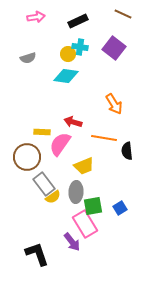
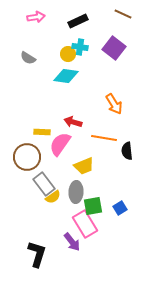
gray semicircle: rotated 49 degrees clockwise
black L-shape: rotated 36 degrees clockwise
